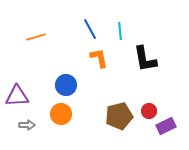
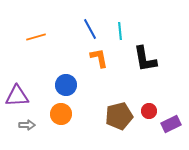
purple rectangle: moved 5 px right, 2 px up
